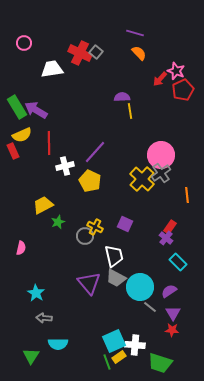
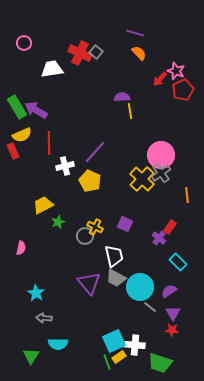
purple cross at (166, 238): moved 7 px left
